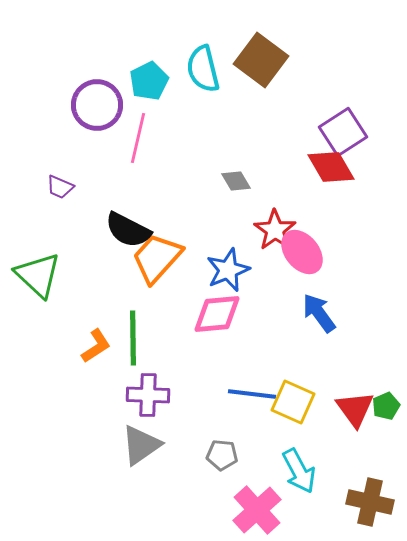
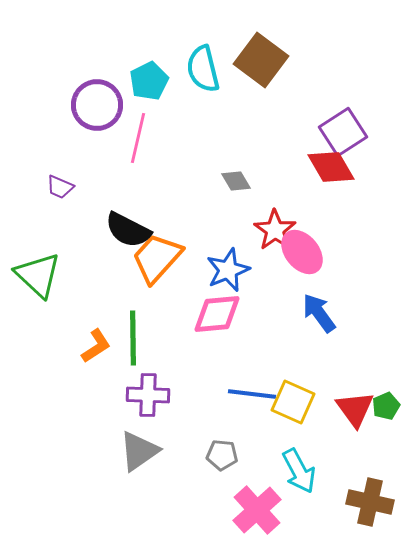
gray triangle: moved 2 px left, 6 px down
